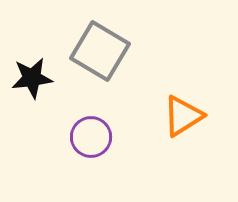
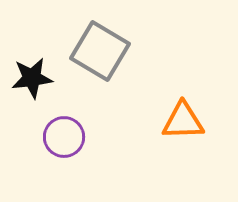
orange triangle: moved 5 px down; rotated 30 degrees clockwise
purple circle: moved 27 px left
